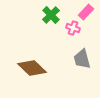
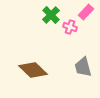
pink cross: moved 3 px left, 1 px up
gray trapezoid: moved 1 px right, 8 px down
brown diamond: moved 1 px right, 2 px down
